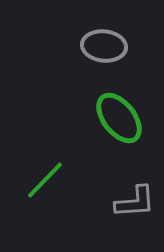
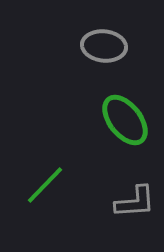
green ellipse: moved 6 px right, 2 px down
green line: moved 5 px down
